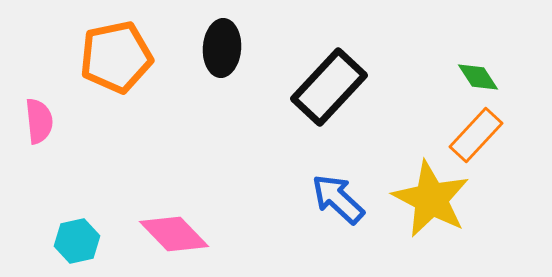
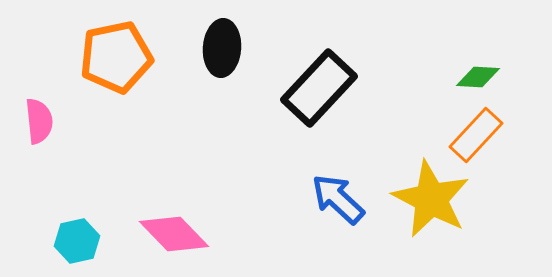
green diamond: rotated 54 degrees counterclockwise
black rectangle: moved 10 px left, 1 px down
